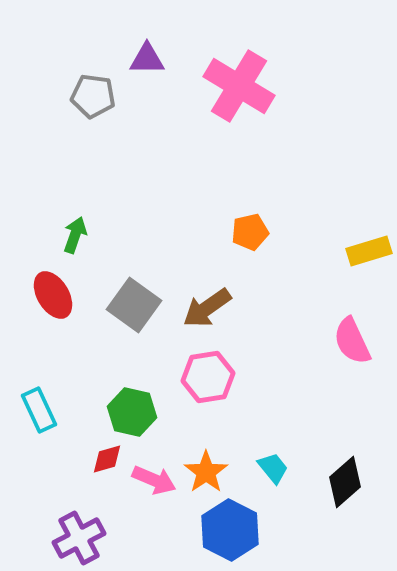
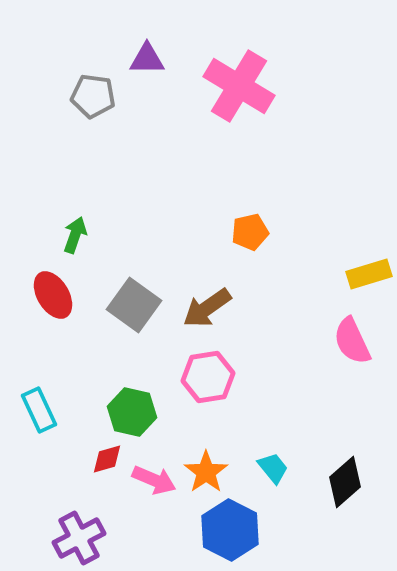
yellow rectangle: moved 23 px down
